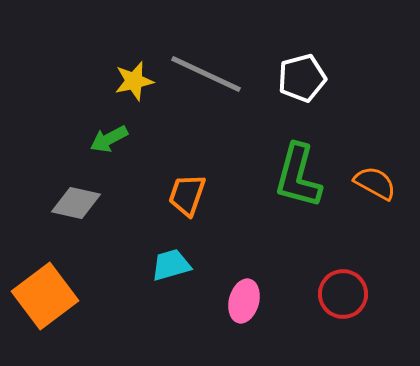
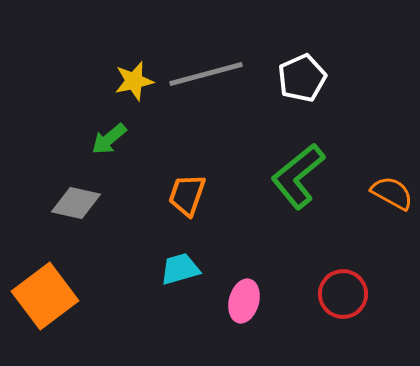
gray line: rotated 40 degrees counterclockwise
white pentagon: rotated 9 degrees counterclockwise
green arrow: rotated 12 degrees counterclockwise
green L-shape: rotated 36 degrees clockwise
orange semicircle: moved 17 px right, 10 px down
cyan trapezoid: moved 9 px right, 4 px down
